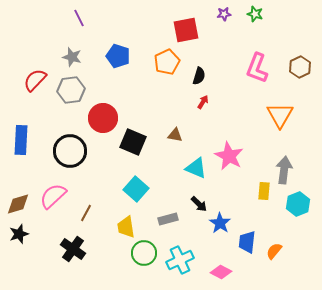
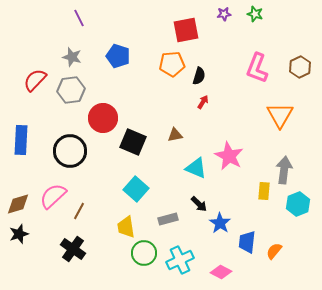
orange pentagon: moved 5 px right, 2 px down; rotated 20 degrees clockwise
brown triangle: rotated 21 degrees counterclockwise
brown line: moved 7 px left, 2 px up
